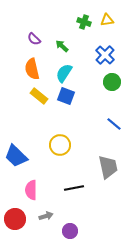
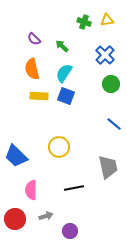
green circle: moved 1 px left, 2 px down
yellow rectangle: rotated 36 degrees counterclockwise
yellow circle: moved 1 px left, 2 px down
